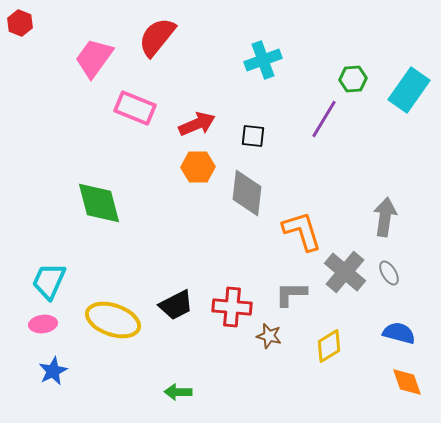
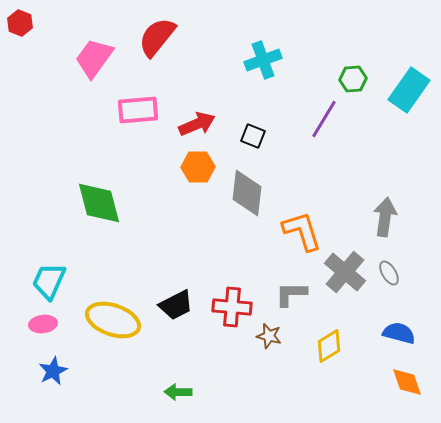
pink rectangle: moved 3 px right, 2 px down; rotated 27 degrees counterclockwise
black square: rotated 15 degrees clockwise
